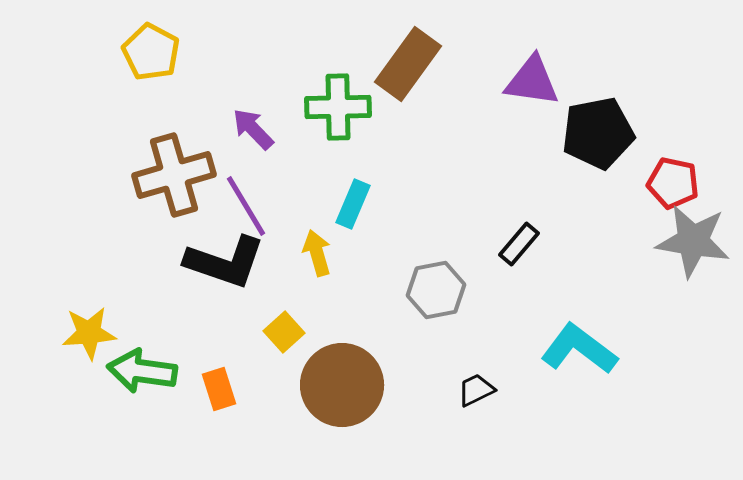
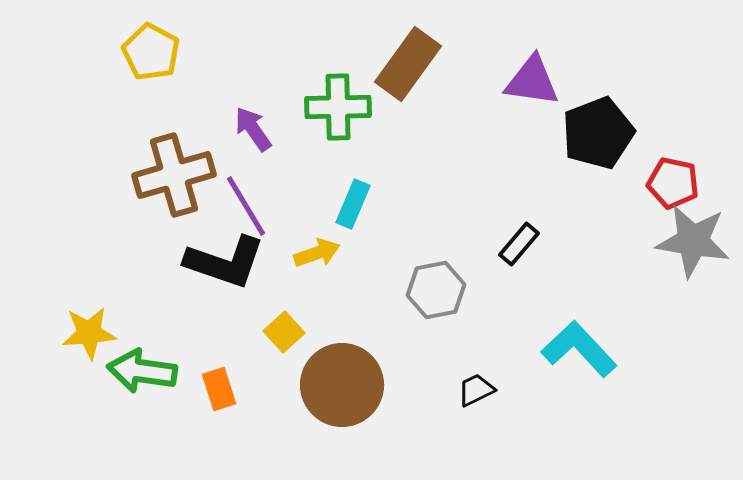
purple arrow: rotated 9 degrees clockwise
black pentagon: rotated 10 degrees counterclockwise
yellow arrow: rotated 87 degrees clockwise
cyan L-shape: rotated 10 degrees clockwise
